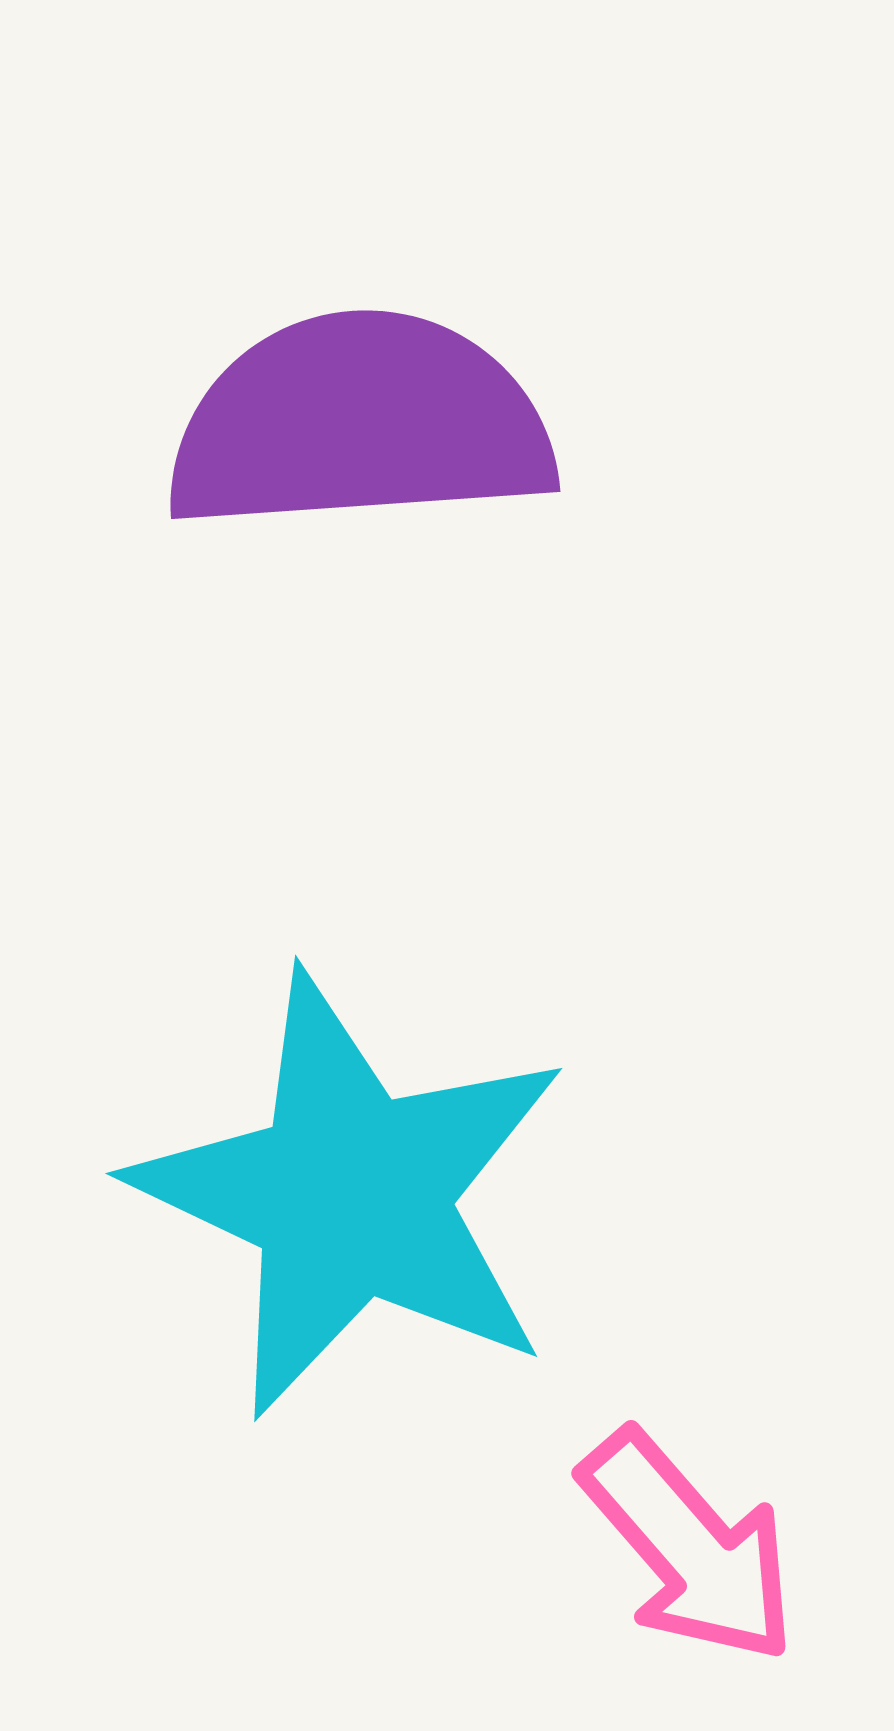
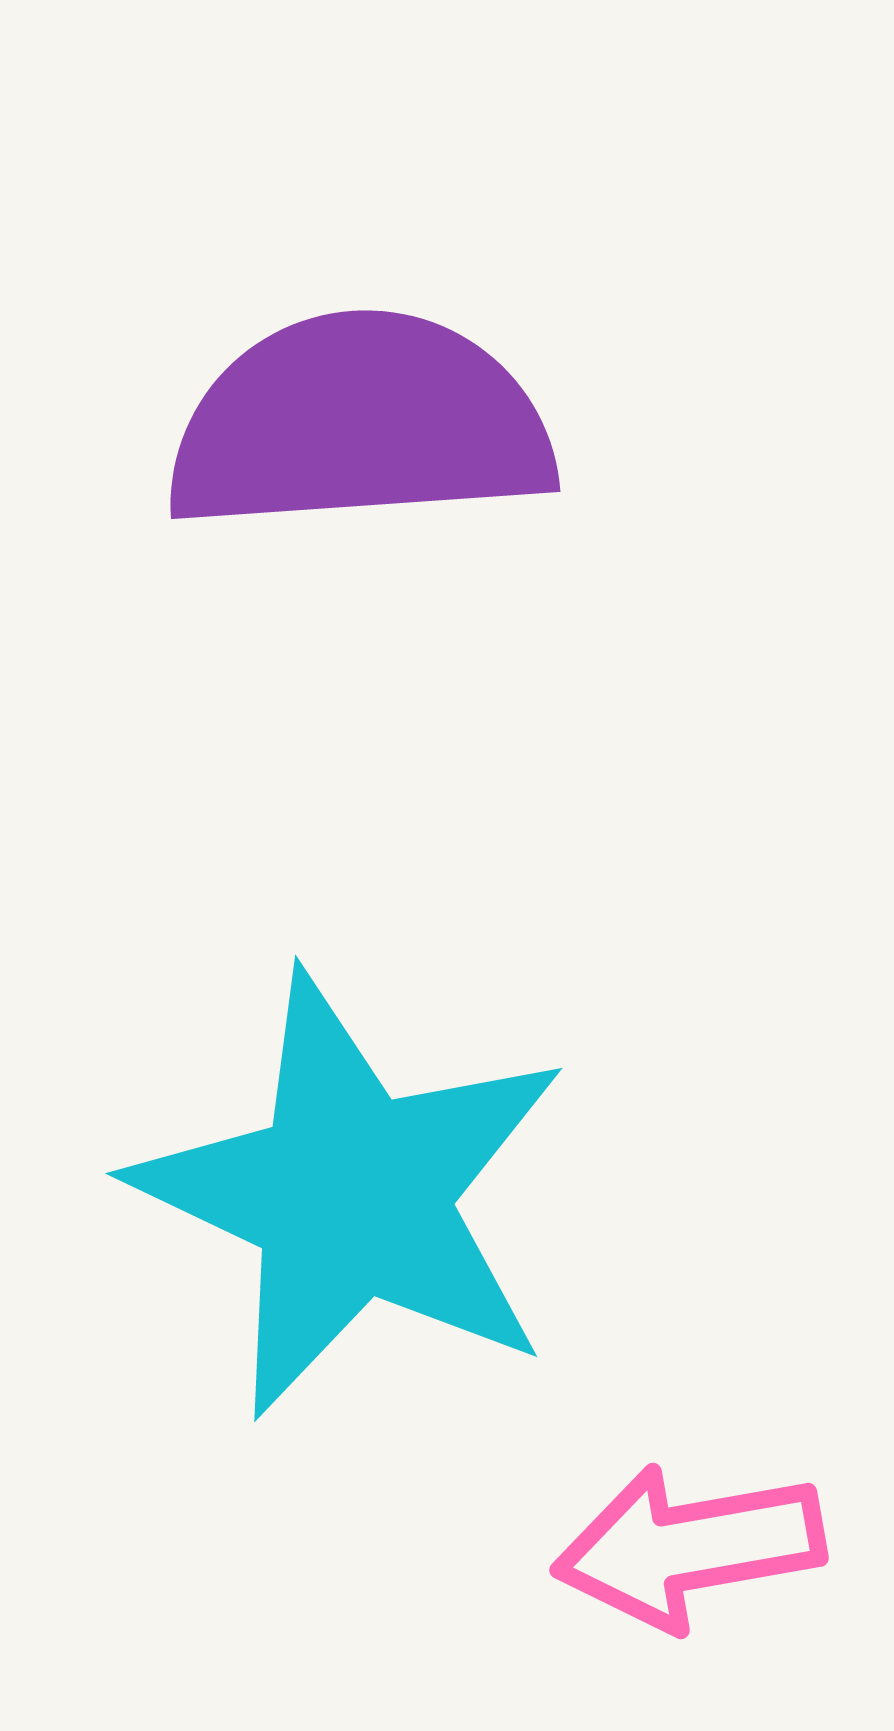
pink arrow: rotated 121 degrees clockwise
